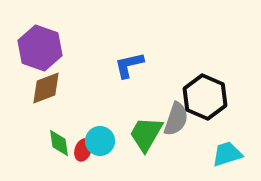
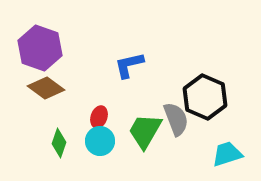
brown diamond: rotated 57 degrees clockwise
gray semicircle: rotated 40 degrees counterclockwise
green trapezoid: moved 1 px left, 3 px up
green diamond: rotated 28 degrees clockwise
red ellipse: moved 16 px right, 33 px up
